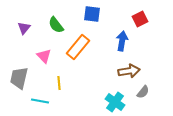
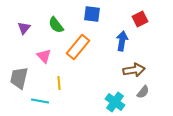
brown arrow: moved 5 px right, 1 px up
